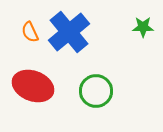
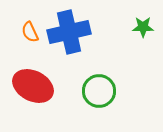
blue cross: rotated 27 degrees clockwise
red ellipse: rotated 6 degrees clockwise
green circle: moved 3 px right
